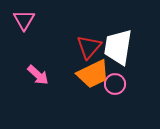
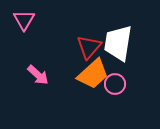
white trapezoid: moved 4 px up
orange trapezoid: rotated 16 degrees counterclockwise
